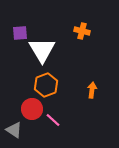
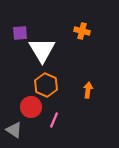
orange hexagon: rotated 15 degrees counterclockwise
orange arrow: moved 4 px left
red circle: moved 1 px left, 2 px up
pink line: moved 1 px right; rotated 70 degrees clockwise
